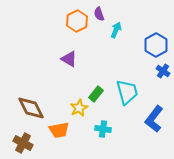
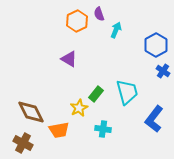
brown diamond: moved 4 px down
